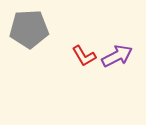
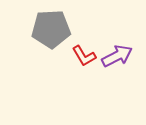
gray pentagon: moved 22 px right
